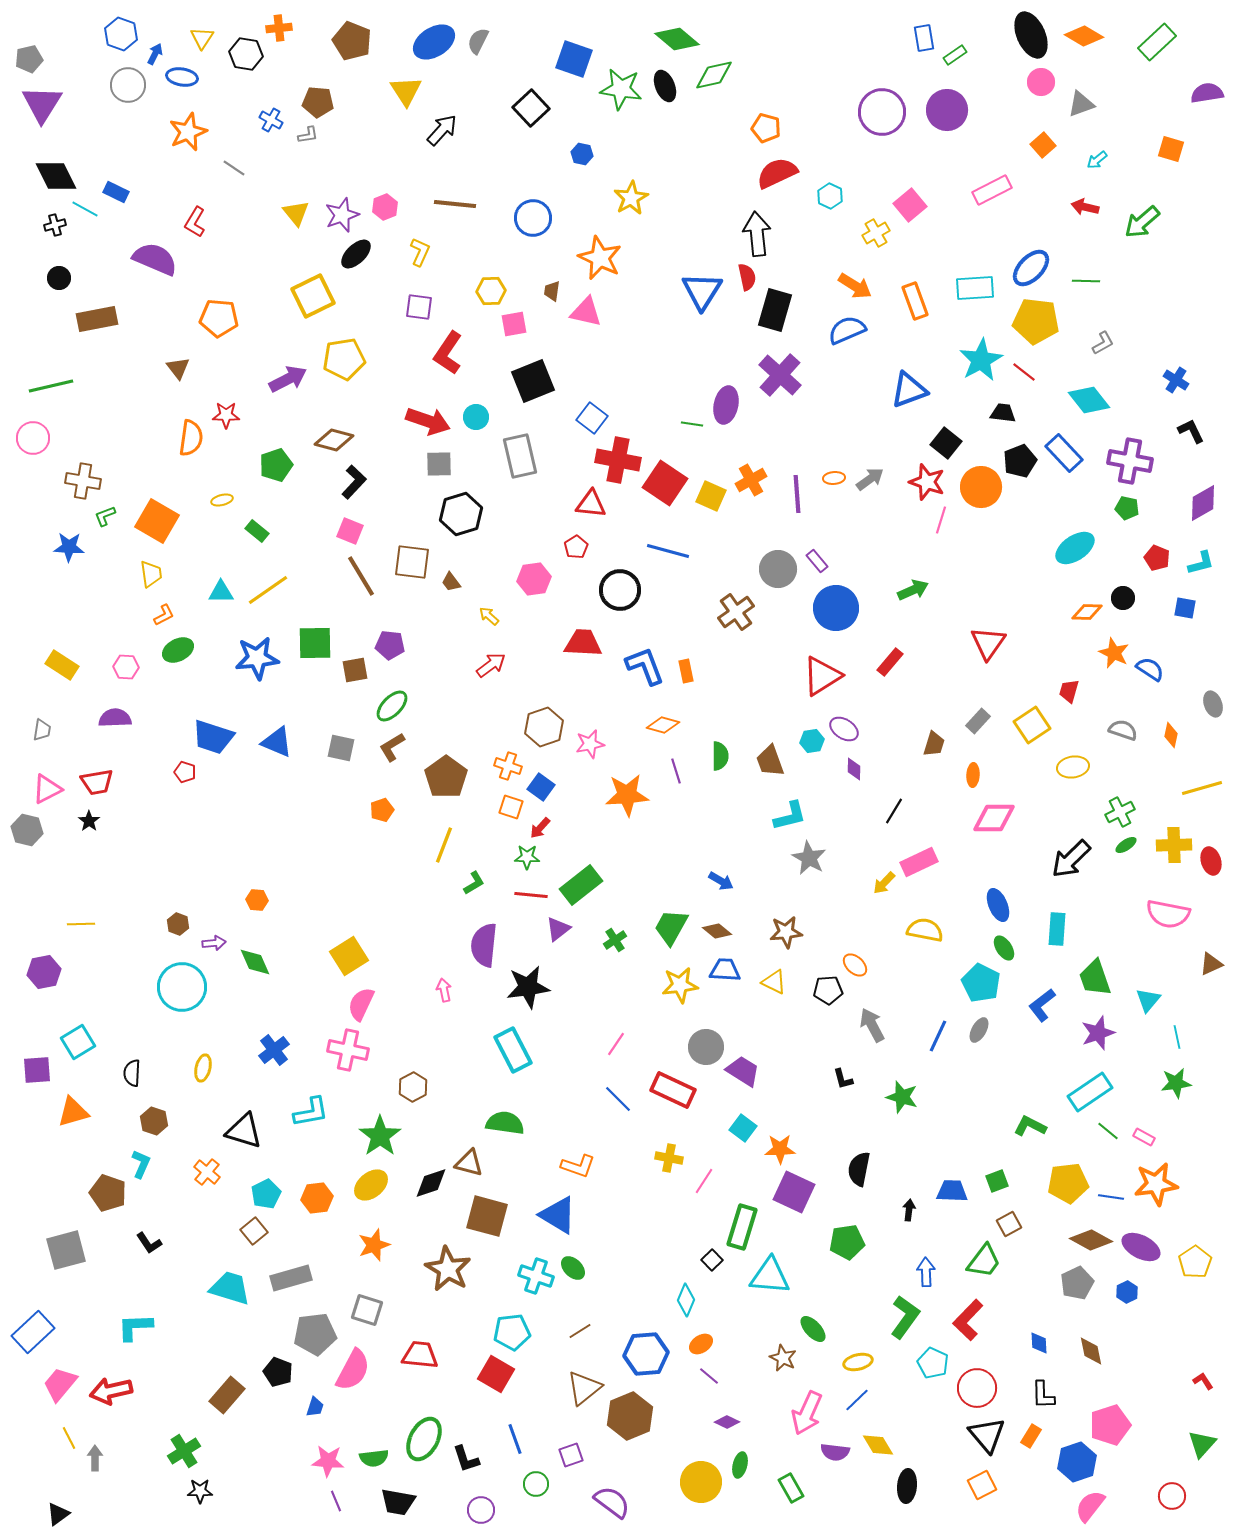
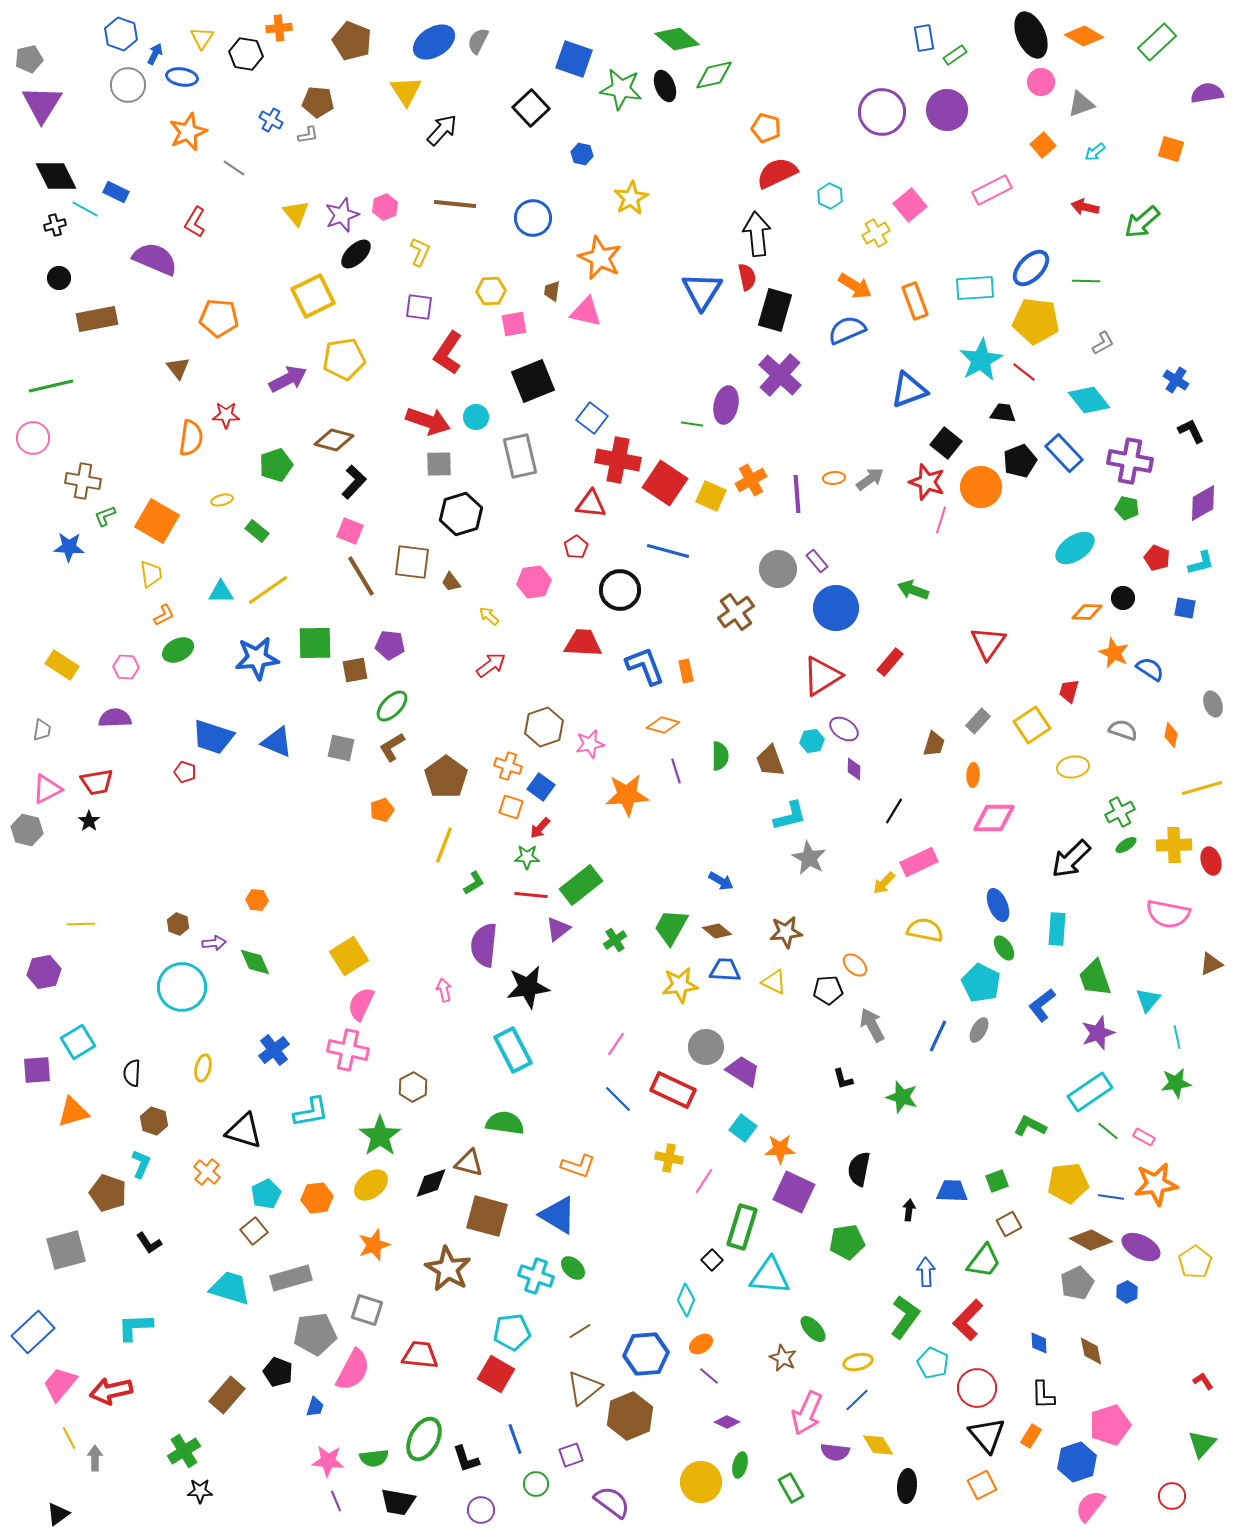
cyan arrow at (1097, 160): moved 2 px left, 8 px up
pink hexagon at (534, 579): moved 3 px down
green arrow at (913, 590): rotated 136 degrees counterclockwise
